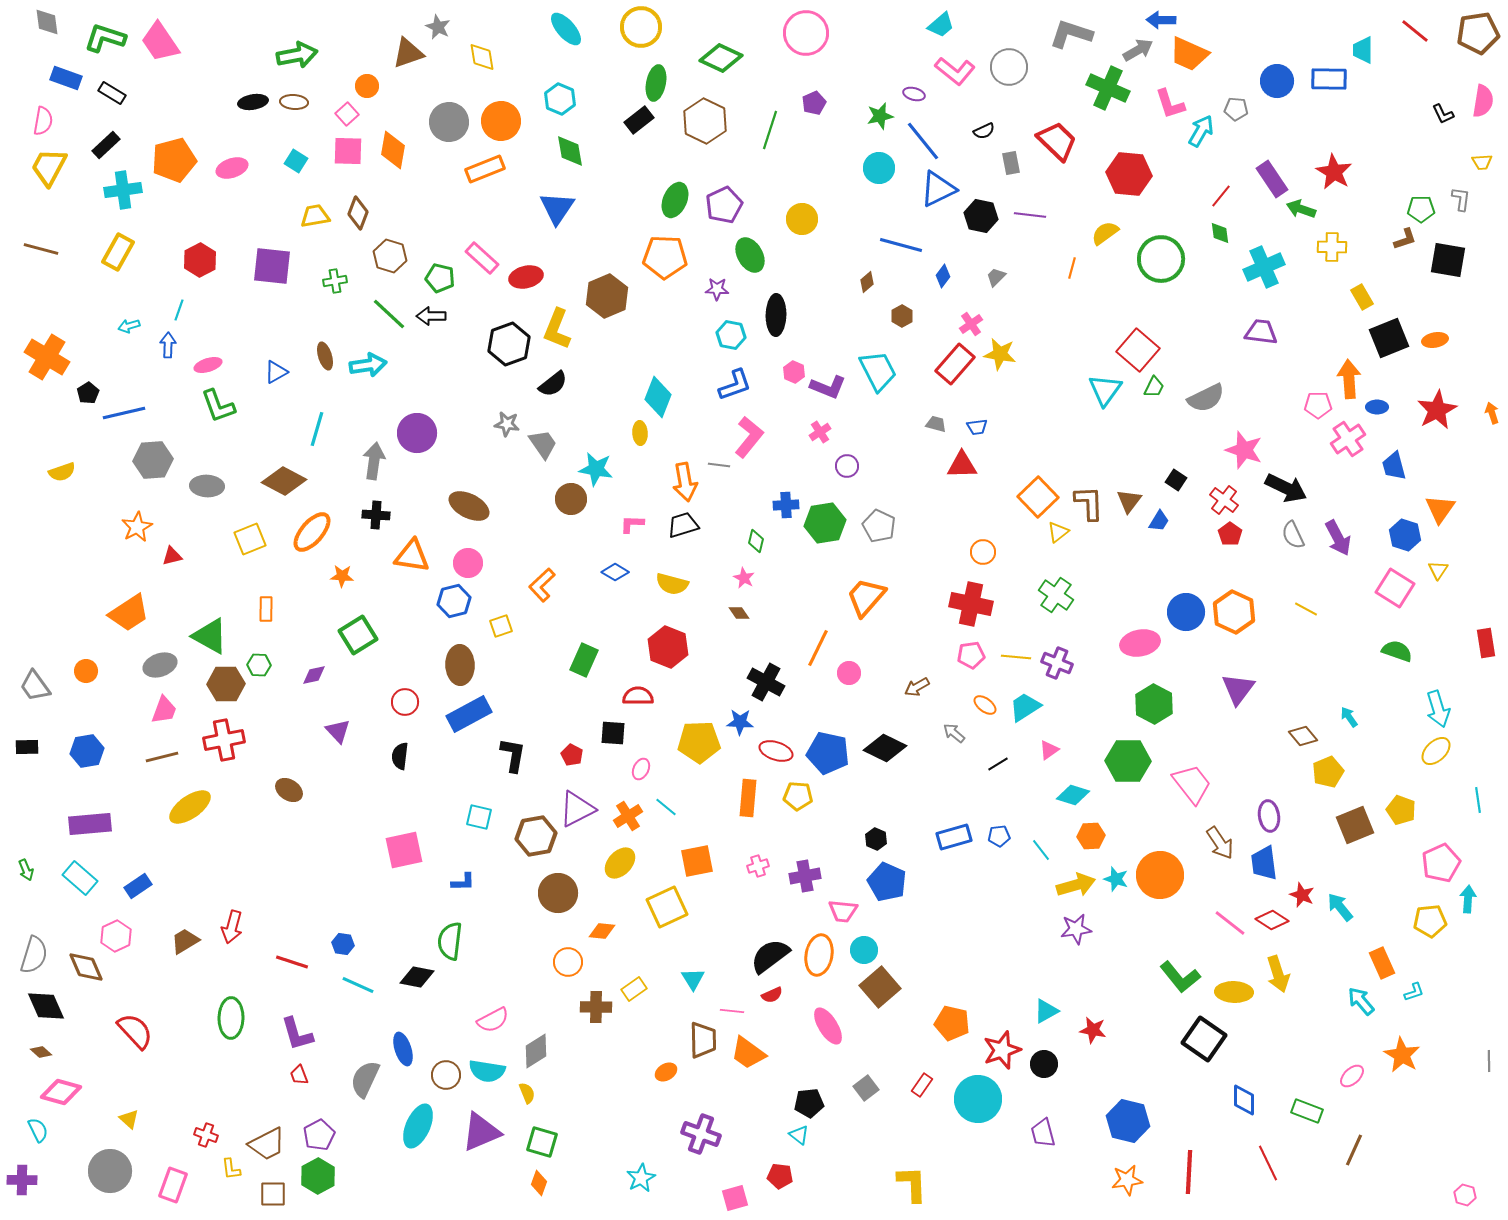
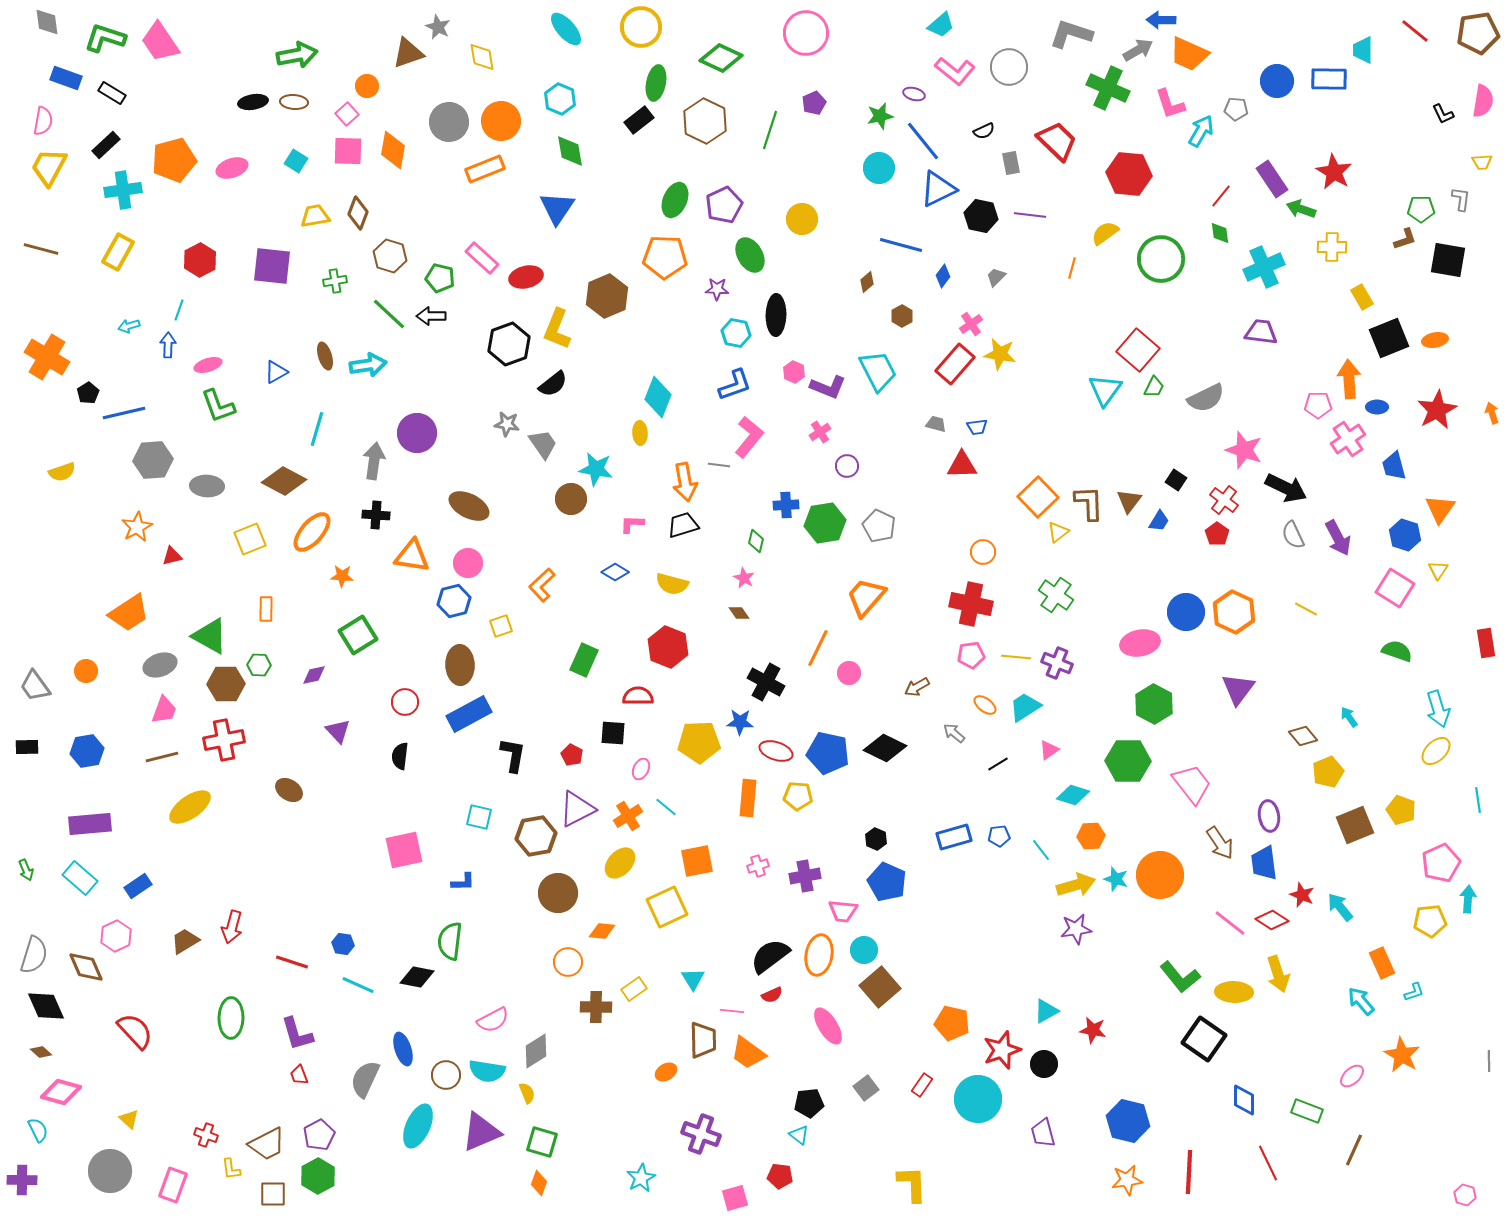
cyan hexagon at (731, 335): moved 5 px right, 2 px up
red pentagon at (1230, 534): moved 13 px left
